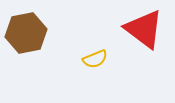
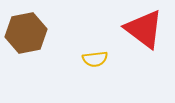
yellow semicircle: rotated 15 degrees clockwise
